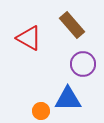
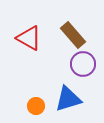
brown rectangle: moved 1 px right, 10 px down
blue triangle: rotated 16 degrees counterclockwise
orange circle: moved 5 px left, 5 px up
